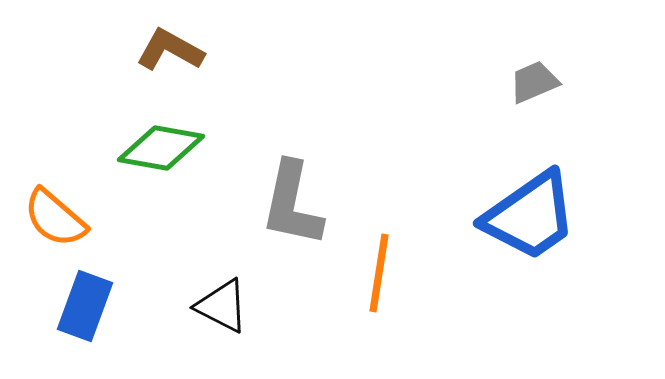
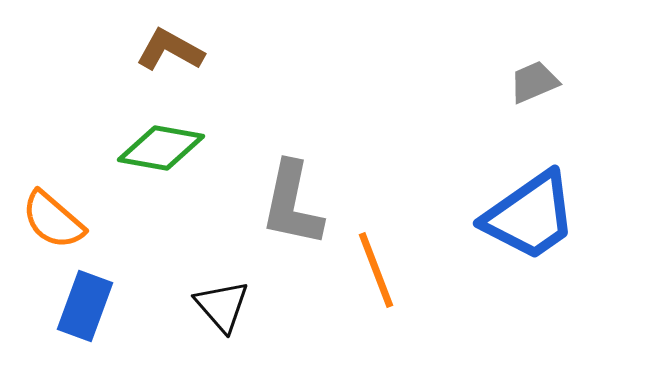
orange semicircle: moved 2 px left, 2 px down
orange line: moved 3 px left, 3 px up; rotated 30 degrees counterclockwise
black triangle: rotated 22 degrees clockwise
